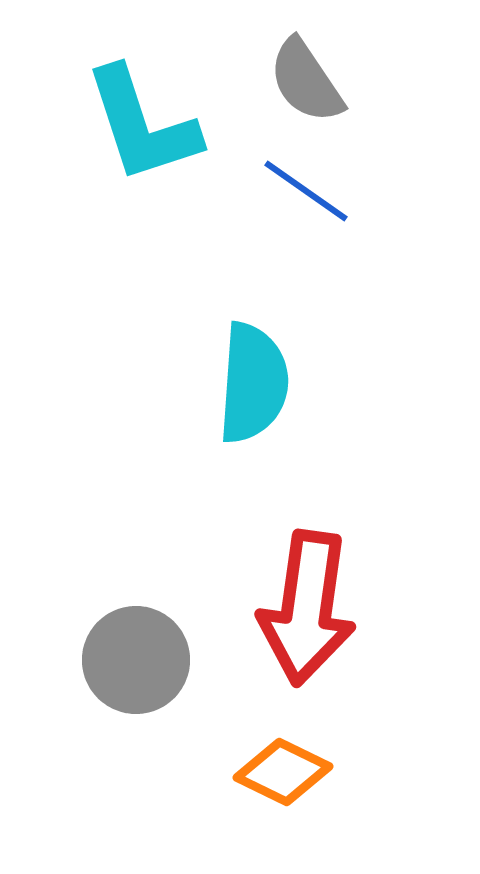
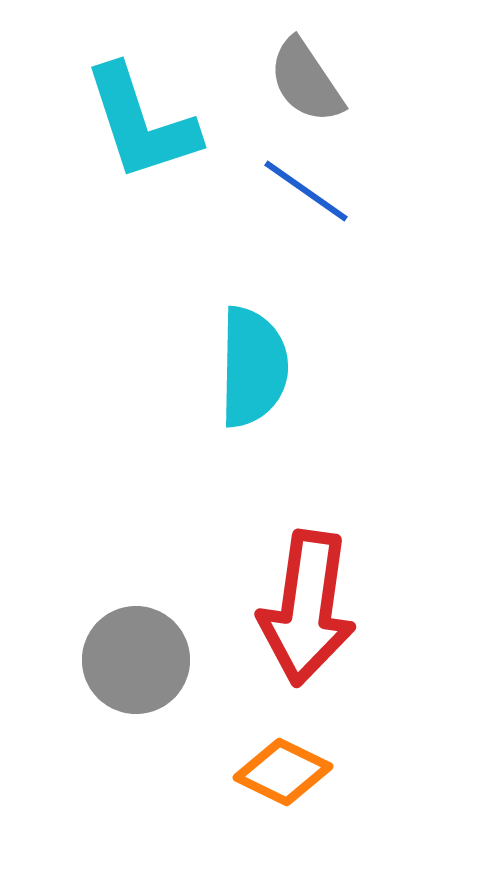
cyan L-shape: moved 1 px left, 2 px up
cyan semicircle: moved 16 px up; rotated 3 degrees counterclockwise
